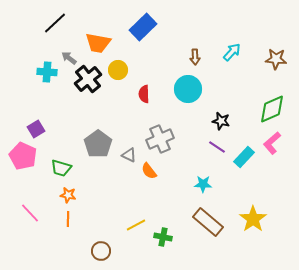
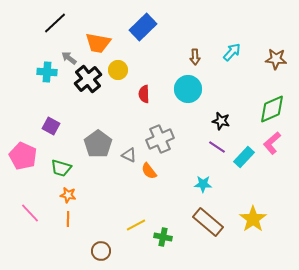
purple square: moved 15 px right, 3 px up; rotated 30 degrees counterclockwise
